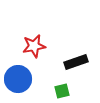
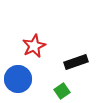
red star: rotated 15 degrees counterclockwise
green square: rotated 21 degrees counterclockwise
